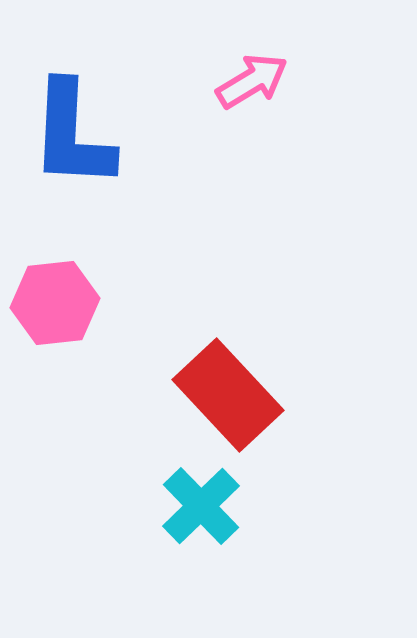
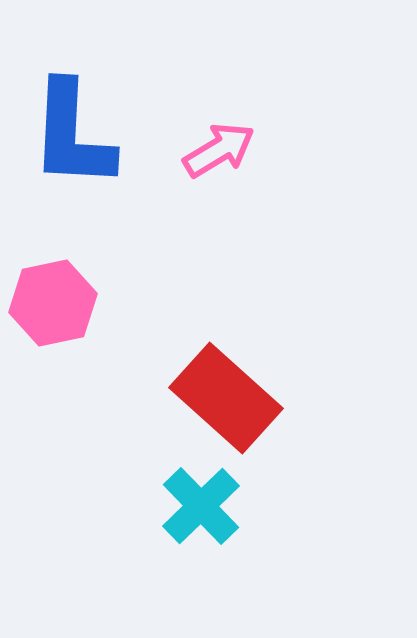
pink arrow: moved 33 px left, 69 px down
pink hexagon: moved 2 px left; rotated 6 degrees counterclockwise
red rectangle: moved 2 px left, 3 px down; rotated 5 degrees counterclockwise
